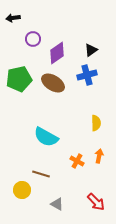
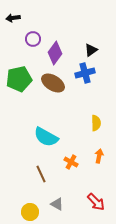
purple diamond: moved 2 px left; rotated 20 degrees counterclockwise
blue cross: moved 2 px left, 2 px up
orange cross: moved 6 px left, 1 px down
brown line: rotated 48 degrees clockwise
yellow circle: moved 8 px right, 22 px down
